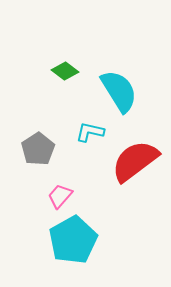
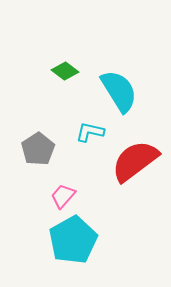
pink trapezoid: moved 3 px right
